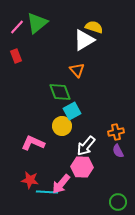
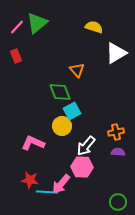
white triangle: moved 32 px right, 13 px down
purple semicircle: moved 1 px down; rotated 120 degrees clockwise
